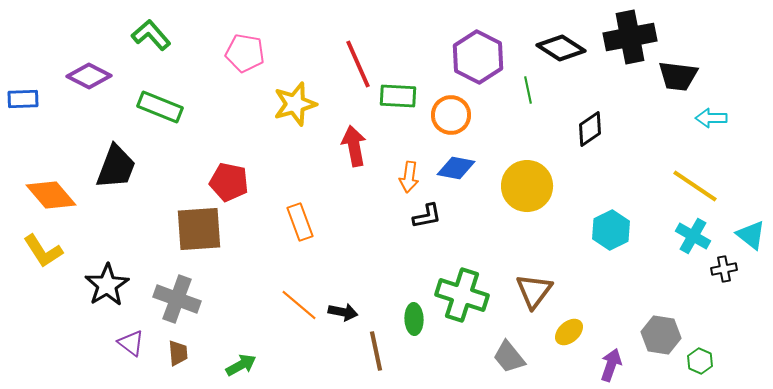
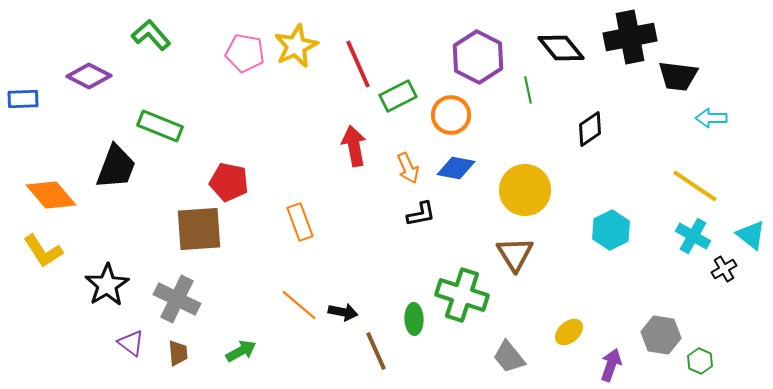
black diamond at (561, 48): rotated 18 degrees clockwise
green rectangle at (398, 96): rotated 30 degrees counterclockwise
yellow star at (295, 104): moved 1 px right, 58 px up; rotated 9 degrees counterclockwise
green rectangle at (160, 107): moved 19 px down
orange arrow at (409, 177): moved 1 px left, 9 px up; rotated 32 degrees counterclockwise
yellow circle at (527, 186): moved 2 px left, 4 px down
black L-shape at (427, 216): moved 6 px left, 2 px up
black cross at (724, 269): rotated 20 degrees counterclockwise
brown triangle at (534, 291): moved 19 px left, 37 px up; rotated 9 degrees counterclockwise
gray cross at (177, 299): rotated 6 degrees clockwise
brown line at (376, 351): rotated 12 degrees counterclockwise
green arrow at (241, 365): moved 14 px up
